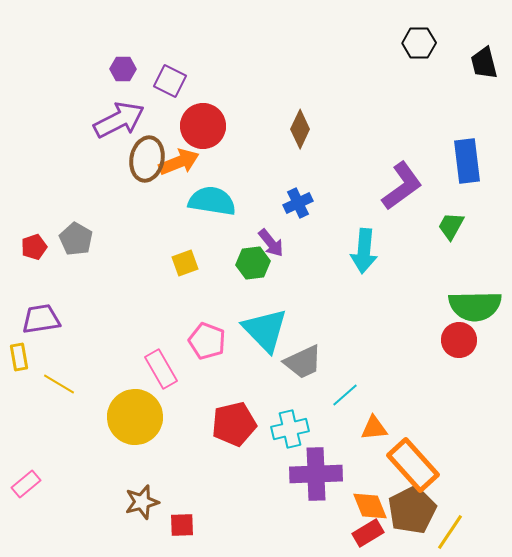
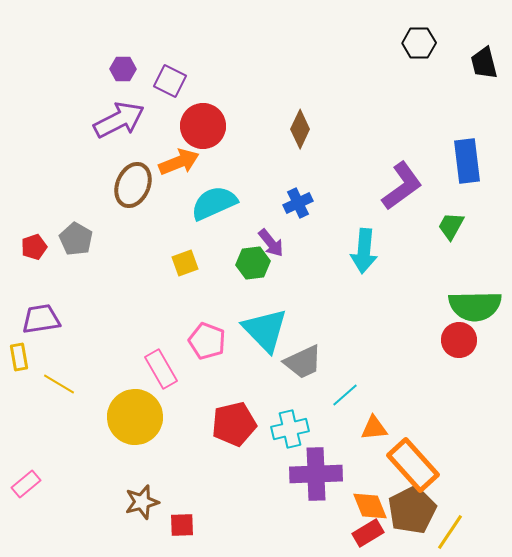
brown ellipse at (147, 159): moved 14 px left, 26 px down; rotated 12 degrees clockwise
cyan semicircle at (212, 201): moved 2 px right, 2 px down; rotated 33 degrees counterclockwise
